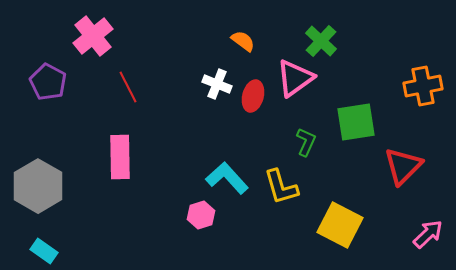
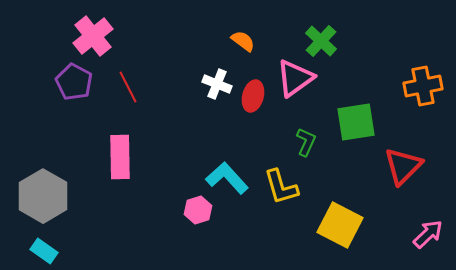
purple pentagon: moved 26 px right
gray hexagon: moved 5 px right, 10 px down
pink hexagon: moved 3 px left, 5 px up
